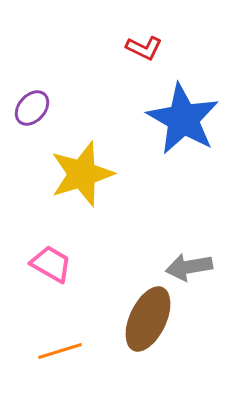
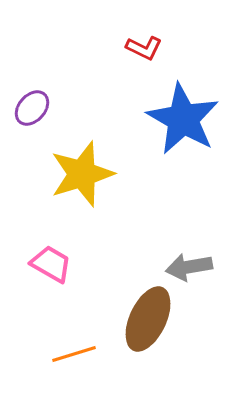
orange line: moved 14 px right, 3 px down
